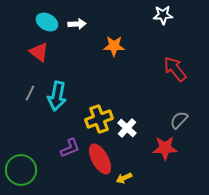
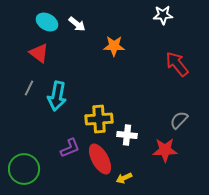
white arrow: rotated 42 degrees clockwise
red triangle: moved 1 px down
red arrow: moved 2 px right, 5 px up
gray line: moved 1 px left, 5 px up
yellow cross: rotated 16 degrees clockwise
white cross: moved 7 px down; rotated 36 degrees counterclockwise
red star: moved 2 px down
green circle: moved 3 px right, 1 px up
